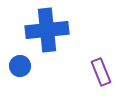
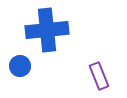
purple rectangle: moved 2 px left, 4 px down
